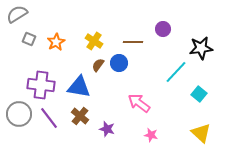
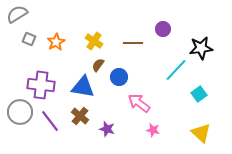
brown line: moved 1 px down
blue circle: moved 14 px down
cyan line: moved 2 px up
blue triangle: moved 4 px right
cyan square: rotated 14 degrees clockwise
gray circle: moved 1 px right, 2 px up
purple line: moved 1 px right, 3 px down
pink star: moved 2 px right, 5 px up
